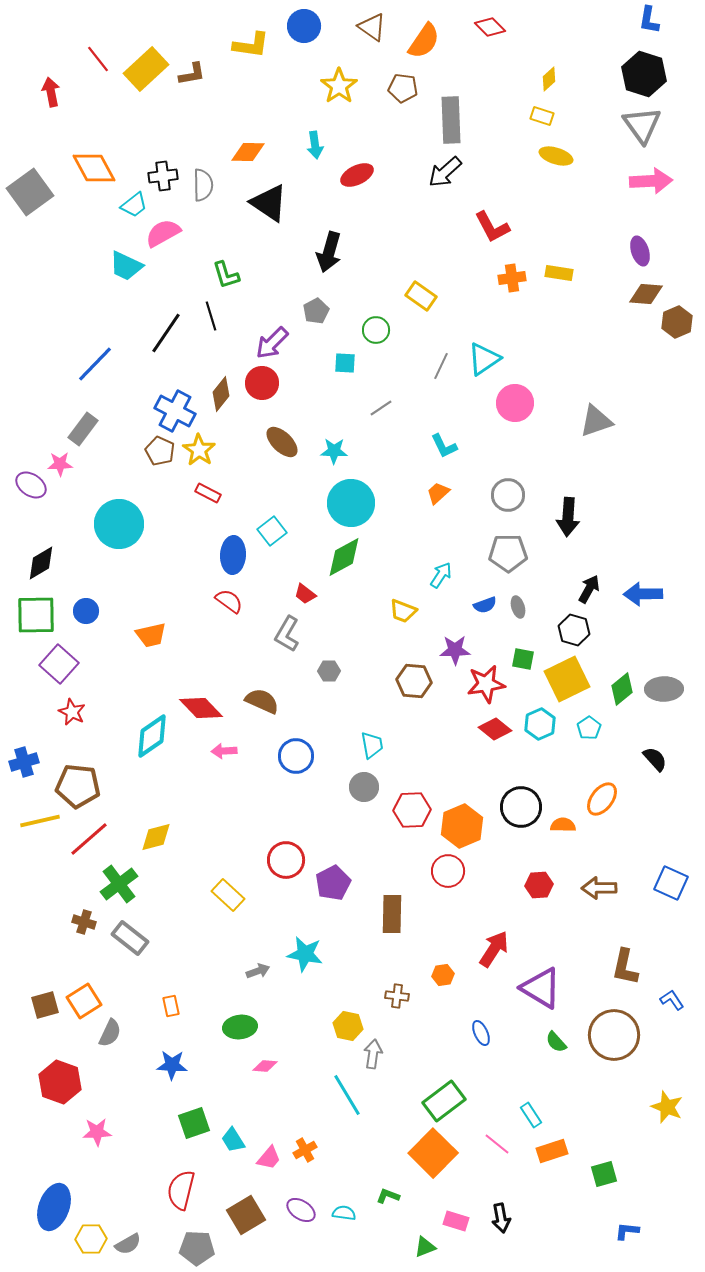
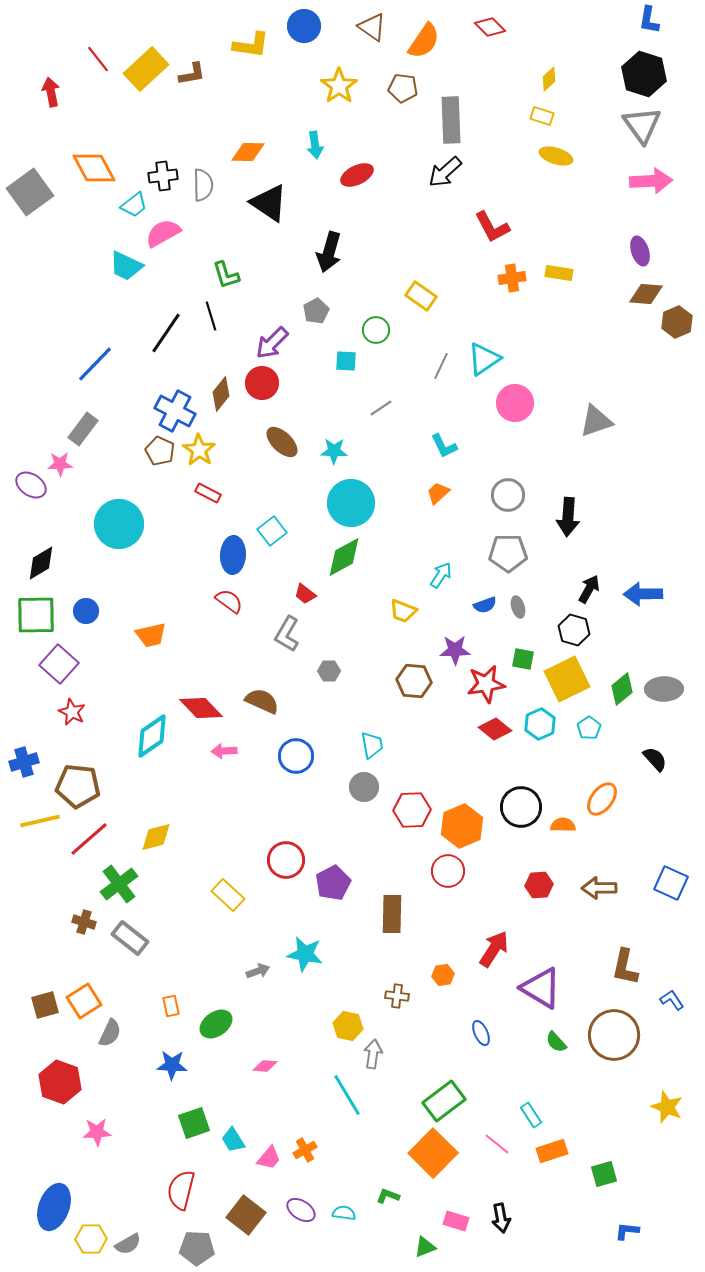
cyan square at (345, 363): moved 1 px right, 2 px up
green ellipse at (240, 1027): moved 24 px left, 3 px up; rotated 28 degrees counterclockwise
brown square at (246, 1215): rotated 21 degrees counterclockwise
